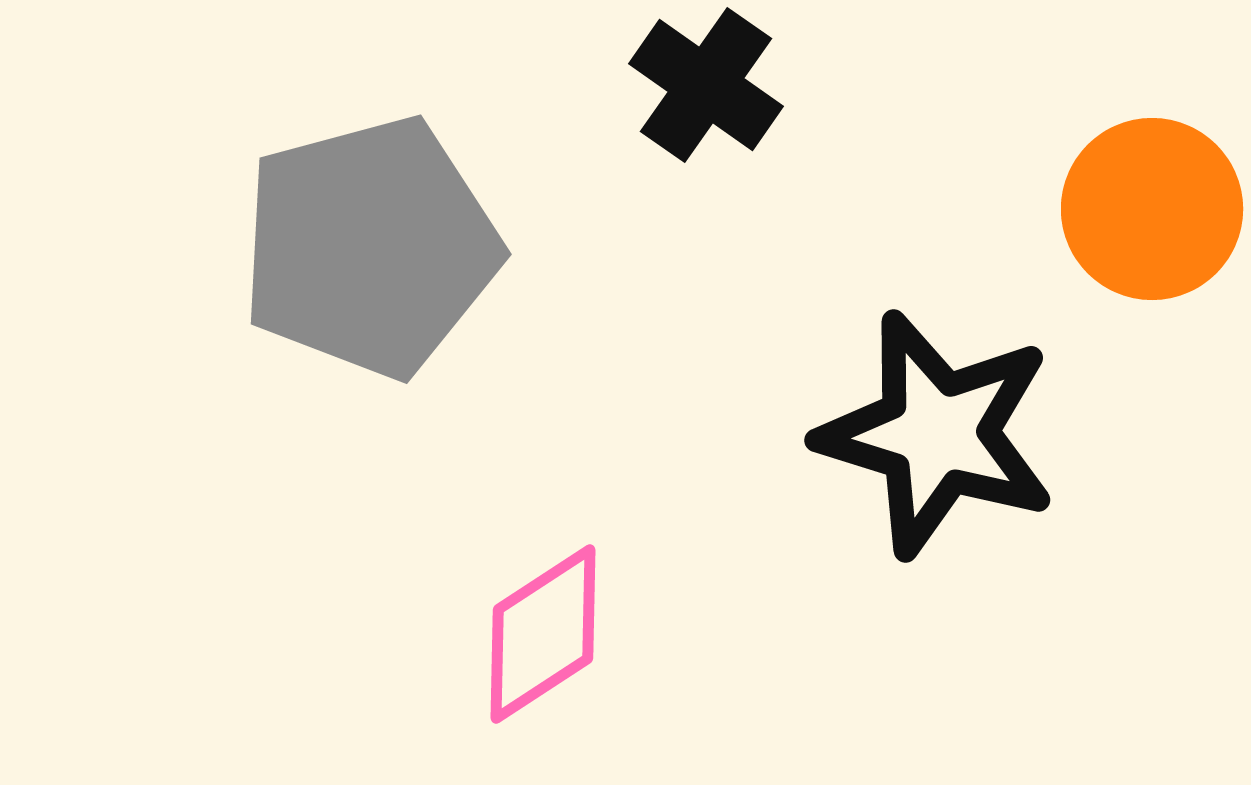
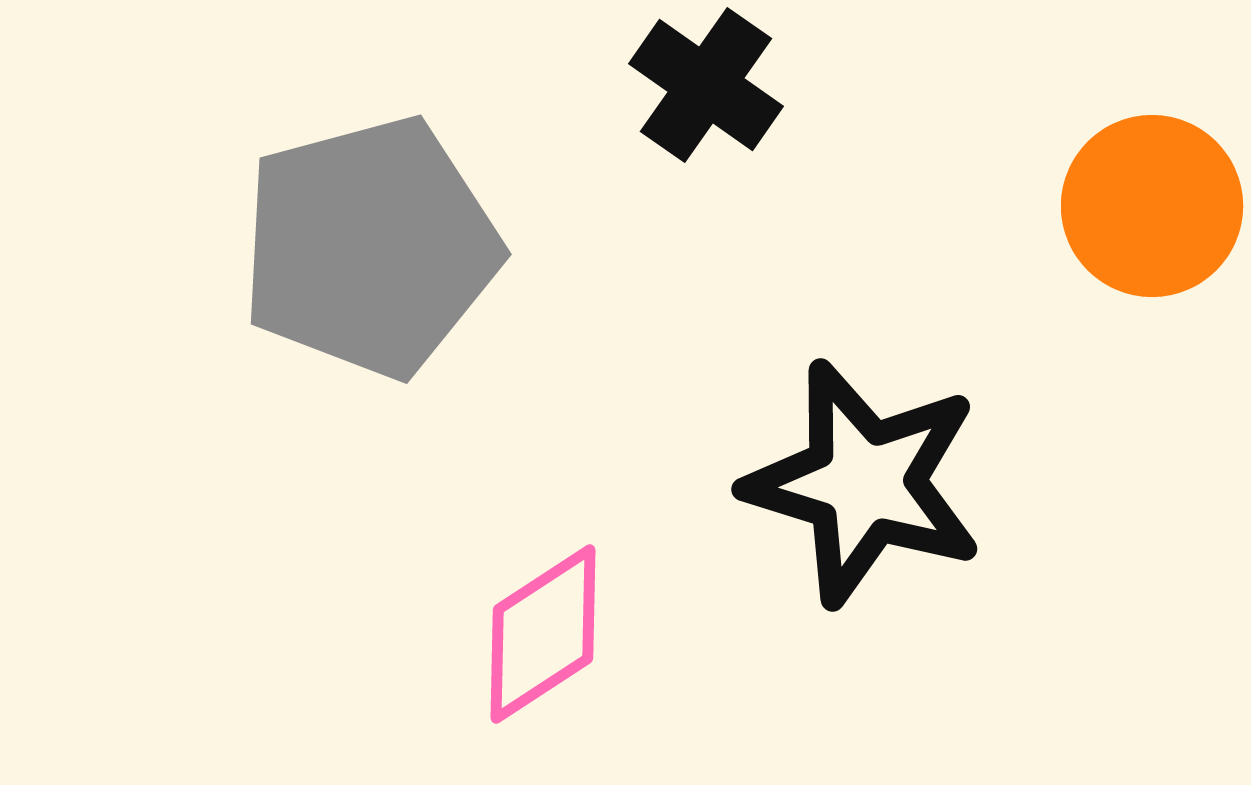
orange circle: moved 3 px up
black star: moved 73 px left, 49 px down
